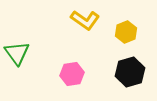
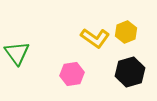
yellow L-shape: moved 10 px right, 18 px down
